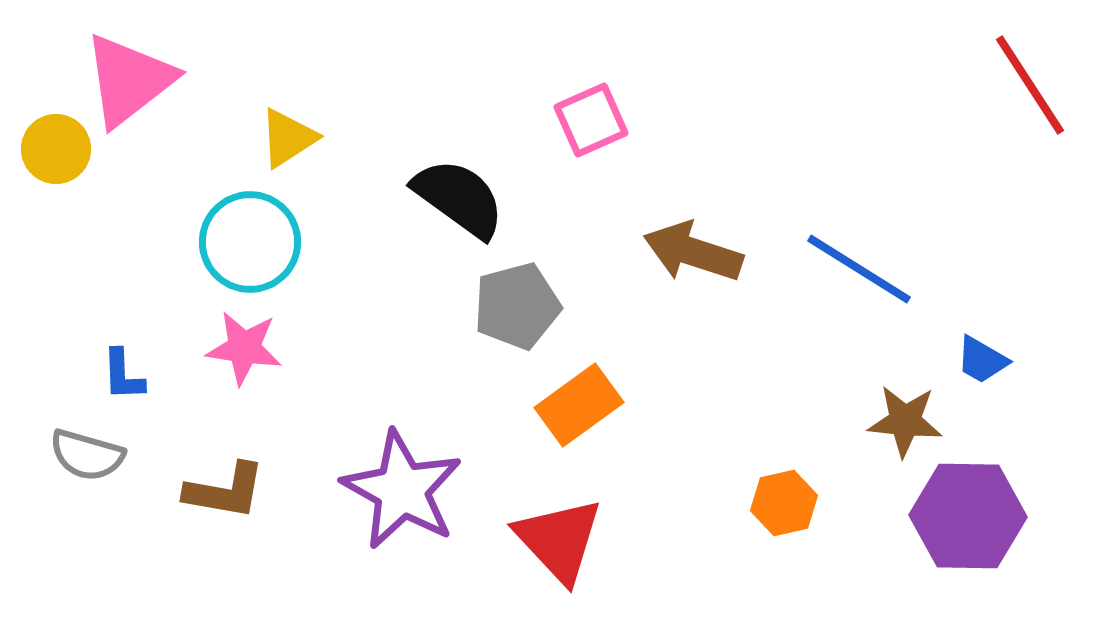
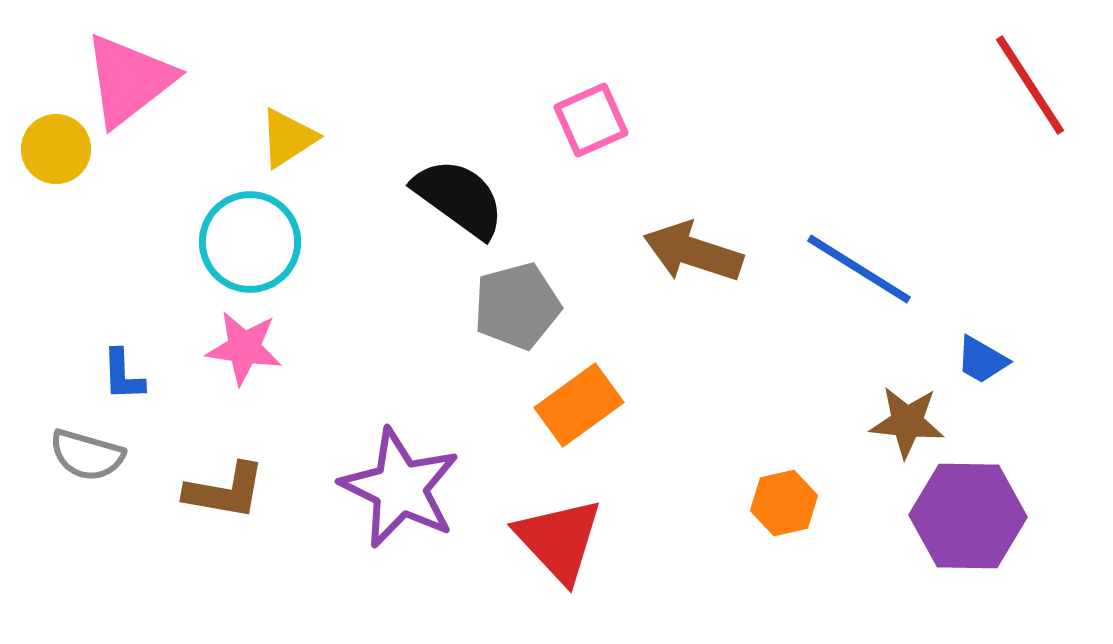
brown star: moved 2 px right, 1 px down
purple star: moved 2 px left, 2 px up; rotated 3 degrees counterclockwise
